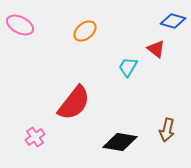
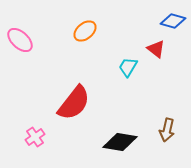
pink ellipse: moved 15 px down; rotated 16 degrees clockwise
